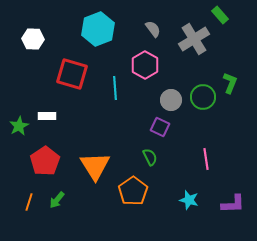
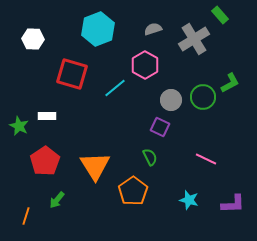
gray semicircle: rotated 72 degrees counterclockwise
green L-shape: rotated 40 degrees clockwise
cyan line: rotated 55 degrees clockwise
green star: rotated 18 degrees counterclockwise
pink line: rotated 55 degrees counterclockwise
orange line: moved 3 px left, 14 px down
